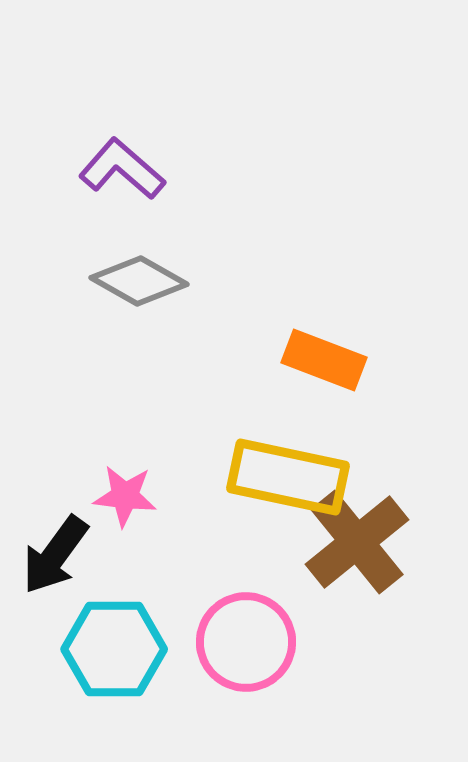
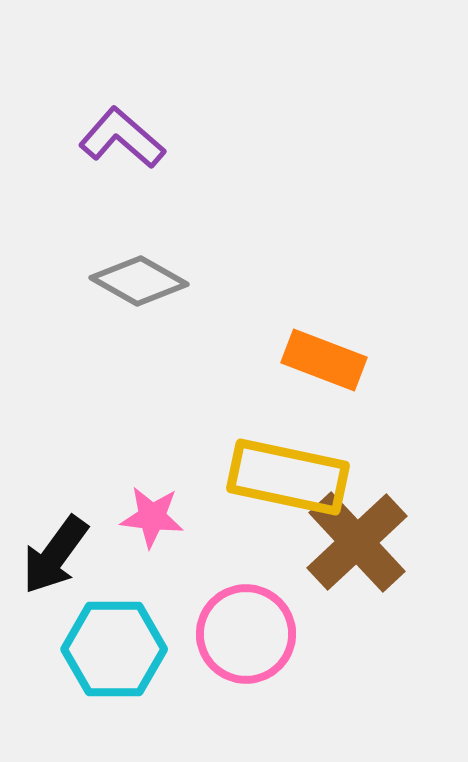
purple L-shape: moved 31 px up
pink star: moved 27 px right, 21 px down
brown cross: rotated 4 degrees counterclockwise
pink circle: moved 8 px up
